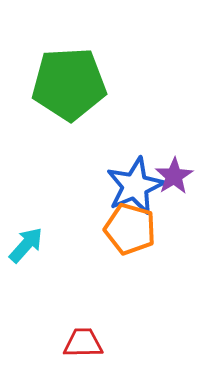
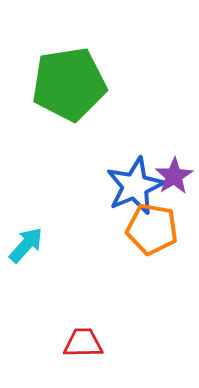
green pentagon: rotated 6 degrees counterclockwise
orange pentagon: moved 22 px right; rotated 6 degrees counterclockwise
